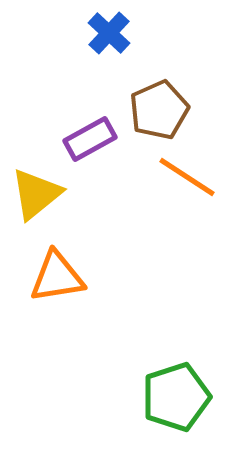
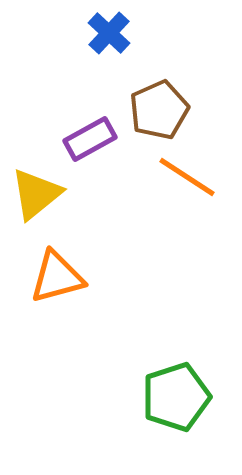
orange triangle: rotated 6 degrees counterclockwise
